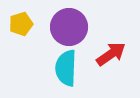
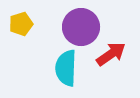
purple circle: moved 12 px right
